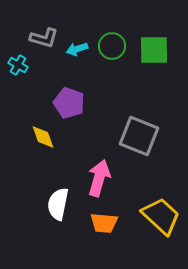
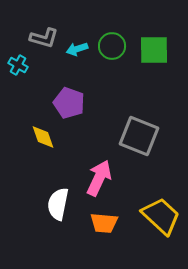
pink arrow: rotated 9 degrees clockwise
